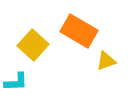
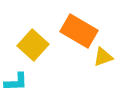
yellow triangle: moved 3 px left, 4 px up
